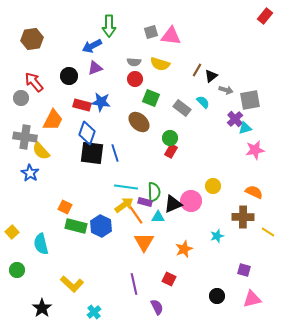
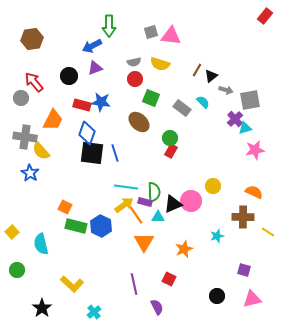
gray semicircle at (134, 62): rotated 16 degrees counterclockwise
